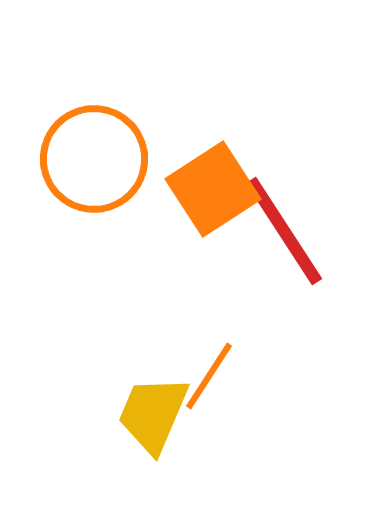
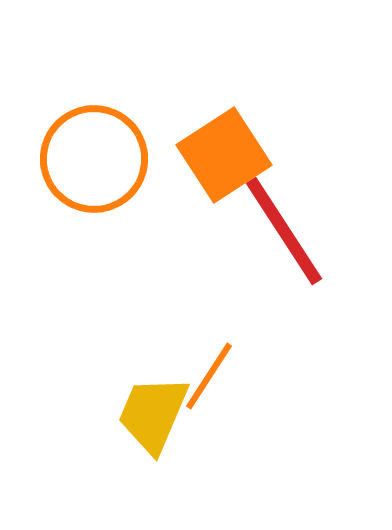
orange square: moved 11 px right, 34 px up
